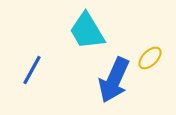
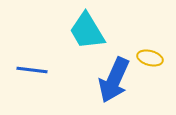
yellow ellipse: rotated 60 degrees clockwise
blue line: rotated 68 degrees clockwise
